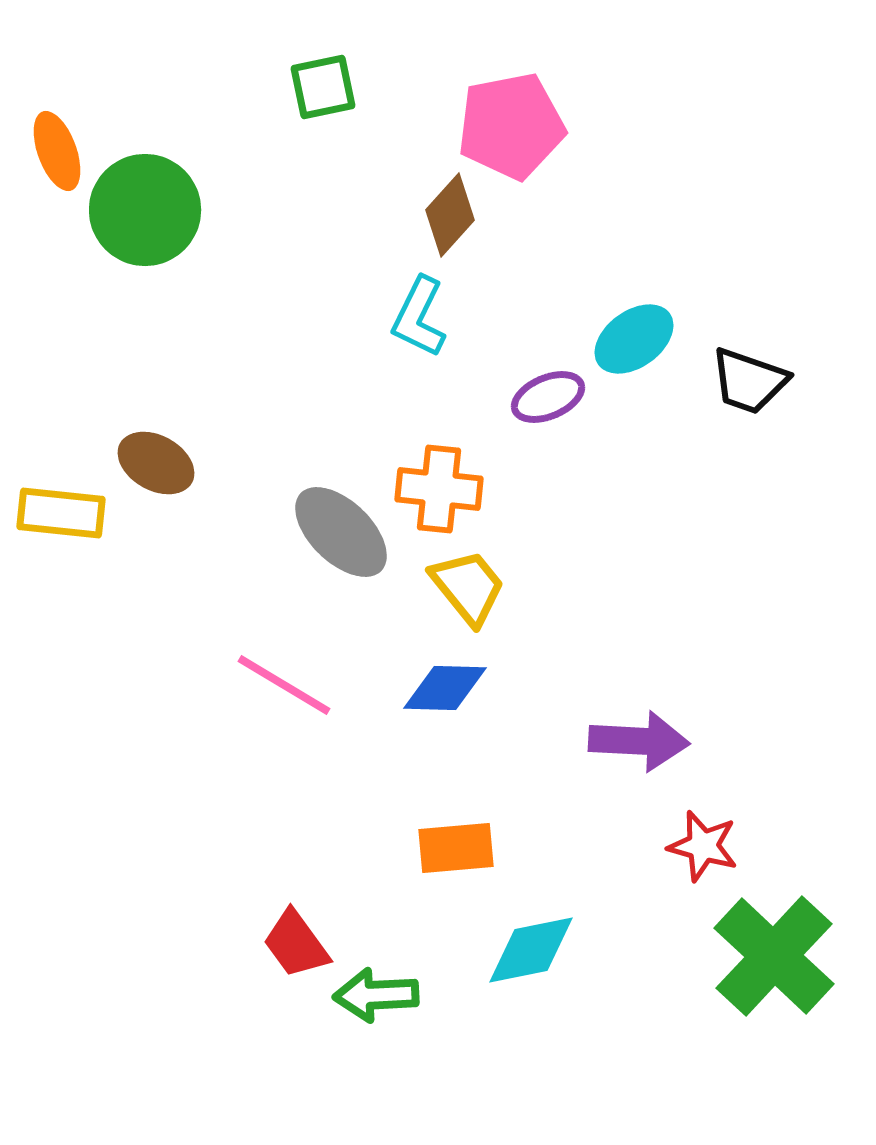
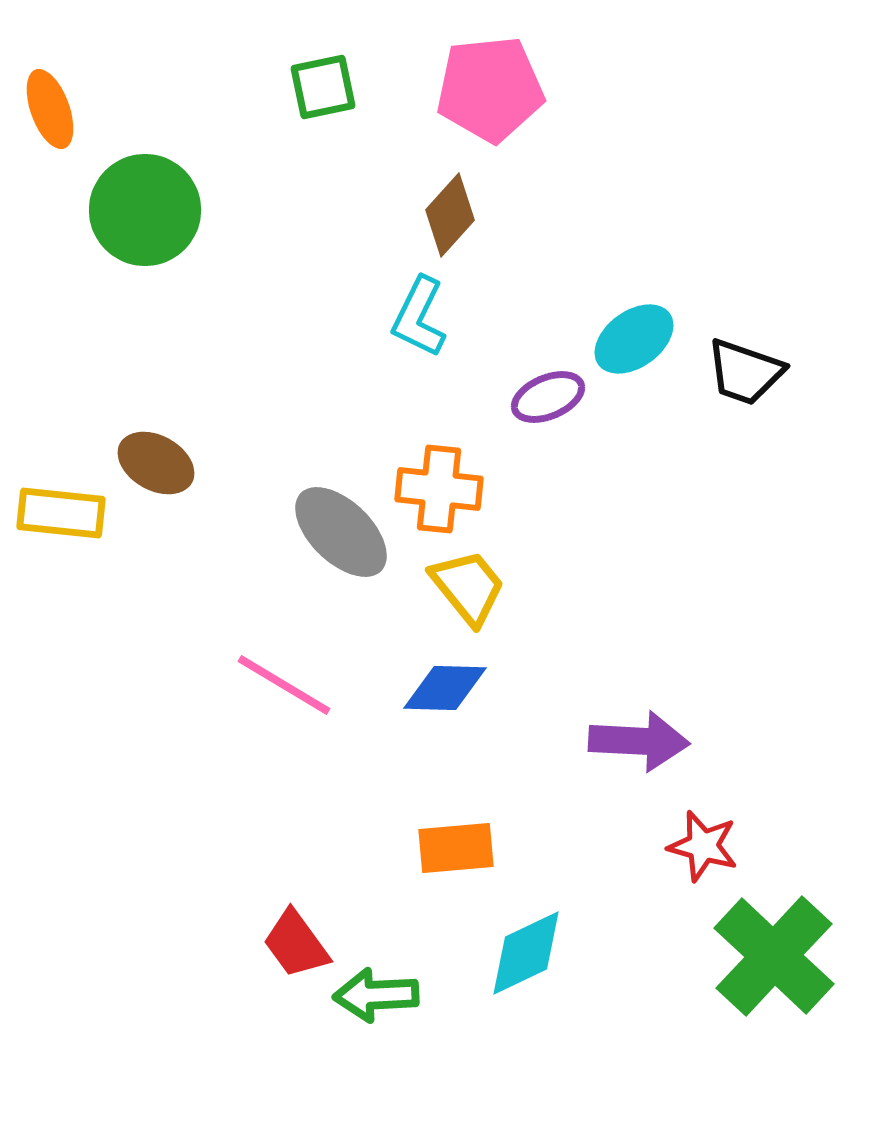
pink pentagon: moved 21 px left, 37 px up; rotated 5 degrees clockwise
orange ellipse: moved 7 px left, 42 px up
black trapezoid: moved 4 px left, 9 px up
cyan diamond: moved 5 px left, 3 px down; rotated 14 degrees counterclockwise
